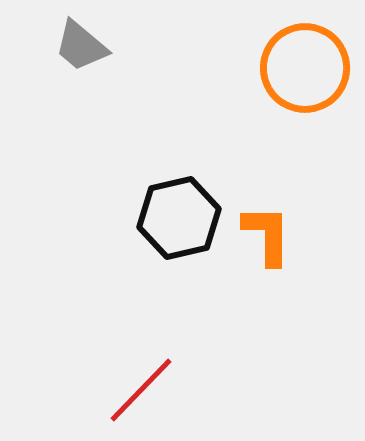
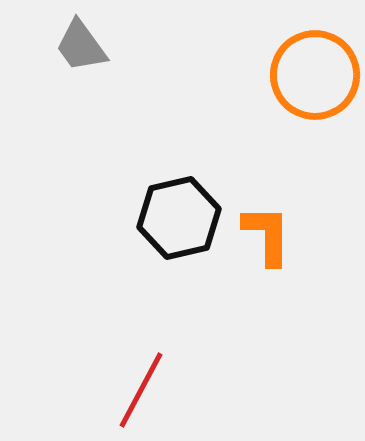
gray trapezoid: rotated 14 degrees clockwise
orange circle: moved 10 px right, 7 px down
red line: rotated 16 degrees counterclockwise
